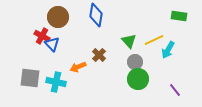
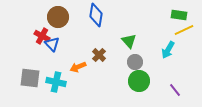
green rectangle: moved 1 px up
yellow line: moved 30 px right, 10 px up
green circle: moved 1 px right, 2 px down
